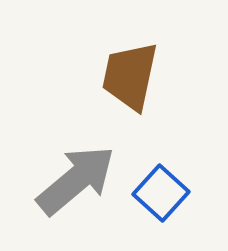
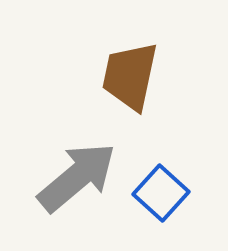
gray arrow: moved 1 px right, 3 px up
